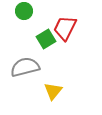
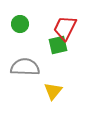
green circle: moved 4 px left, 13 px down
green square: moved 12 px right, 6 px down; rotated 18 degrees clockwise
gray semicircle: rotated 16 degrees clockwise
